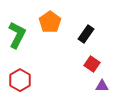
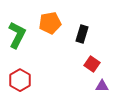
orange pentagon: moved 1 px down; rotated 25 degrees clockwise
black rectangle: moved 4 px left; rotated 18 degrees counterclockwise
